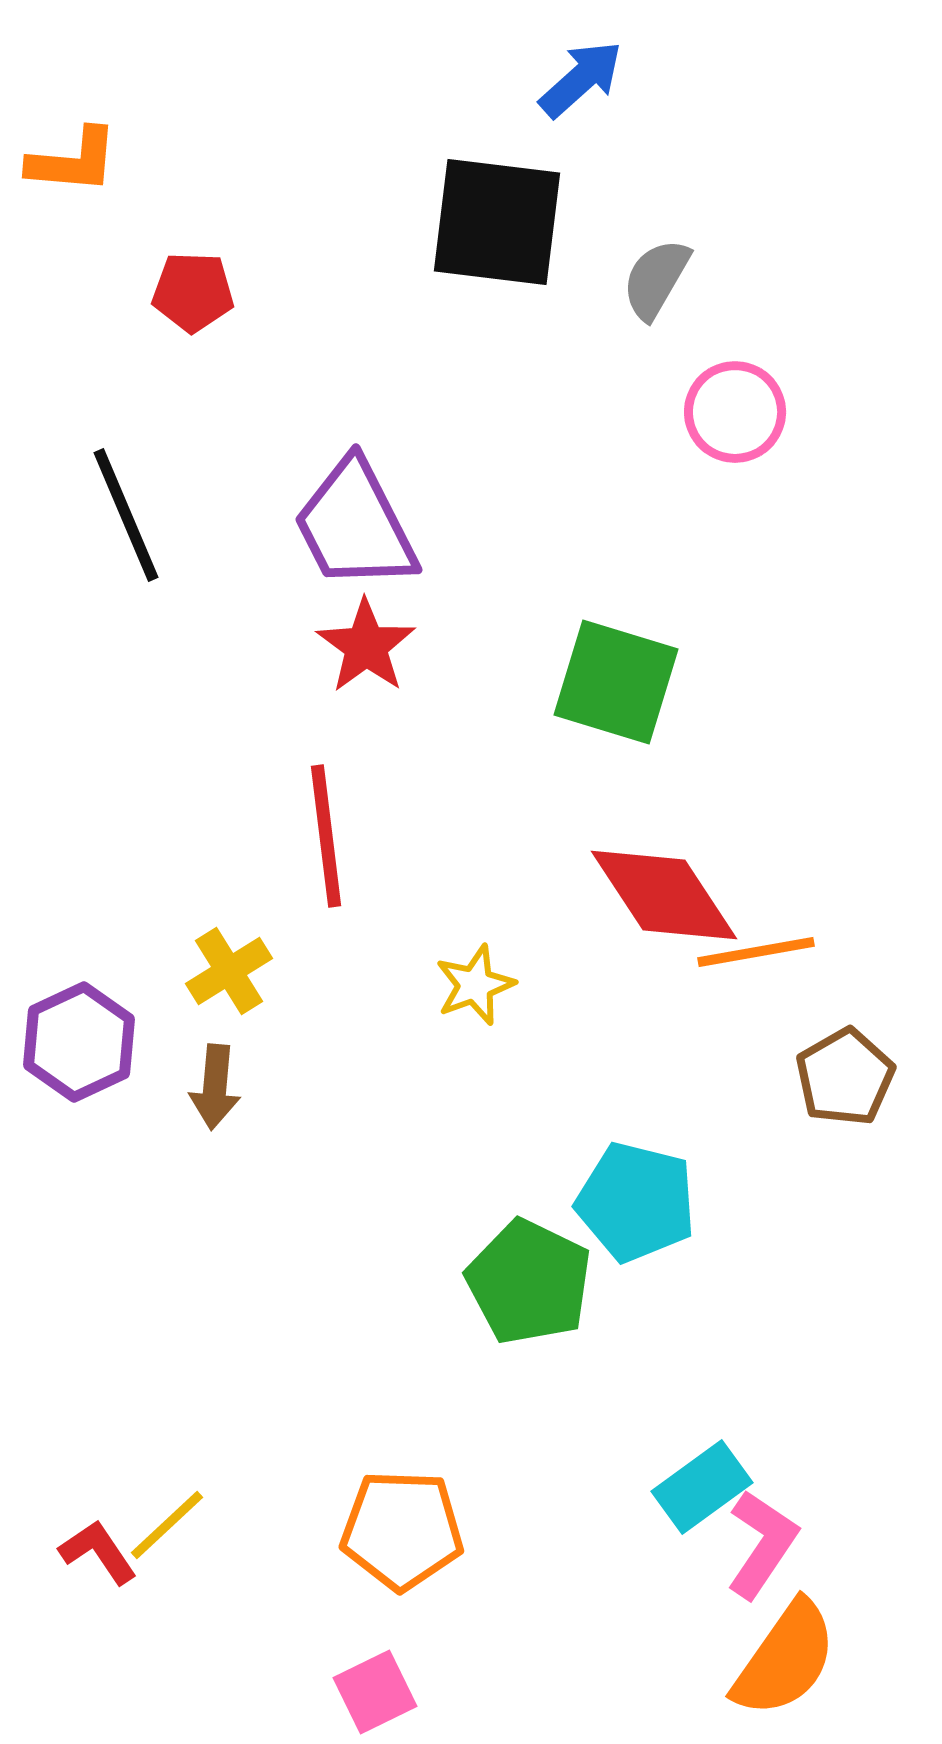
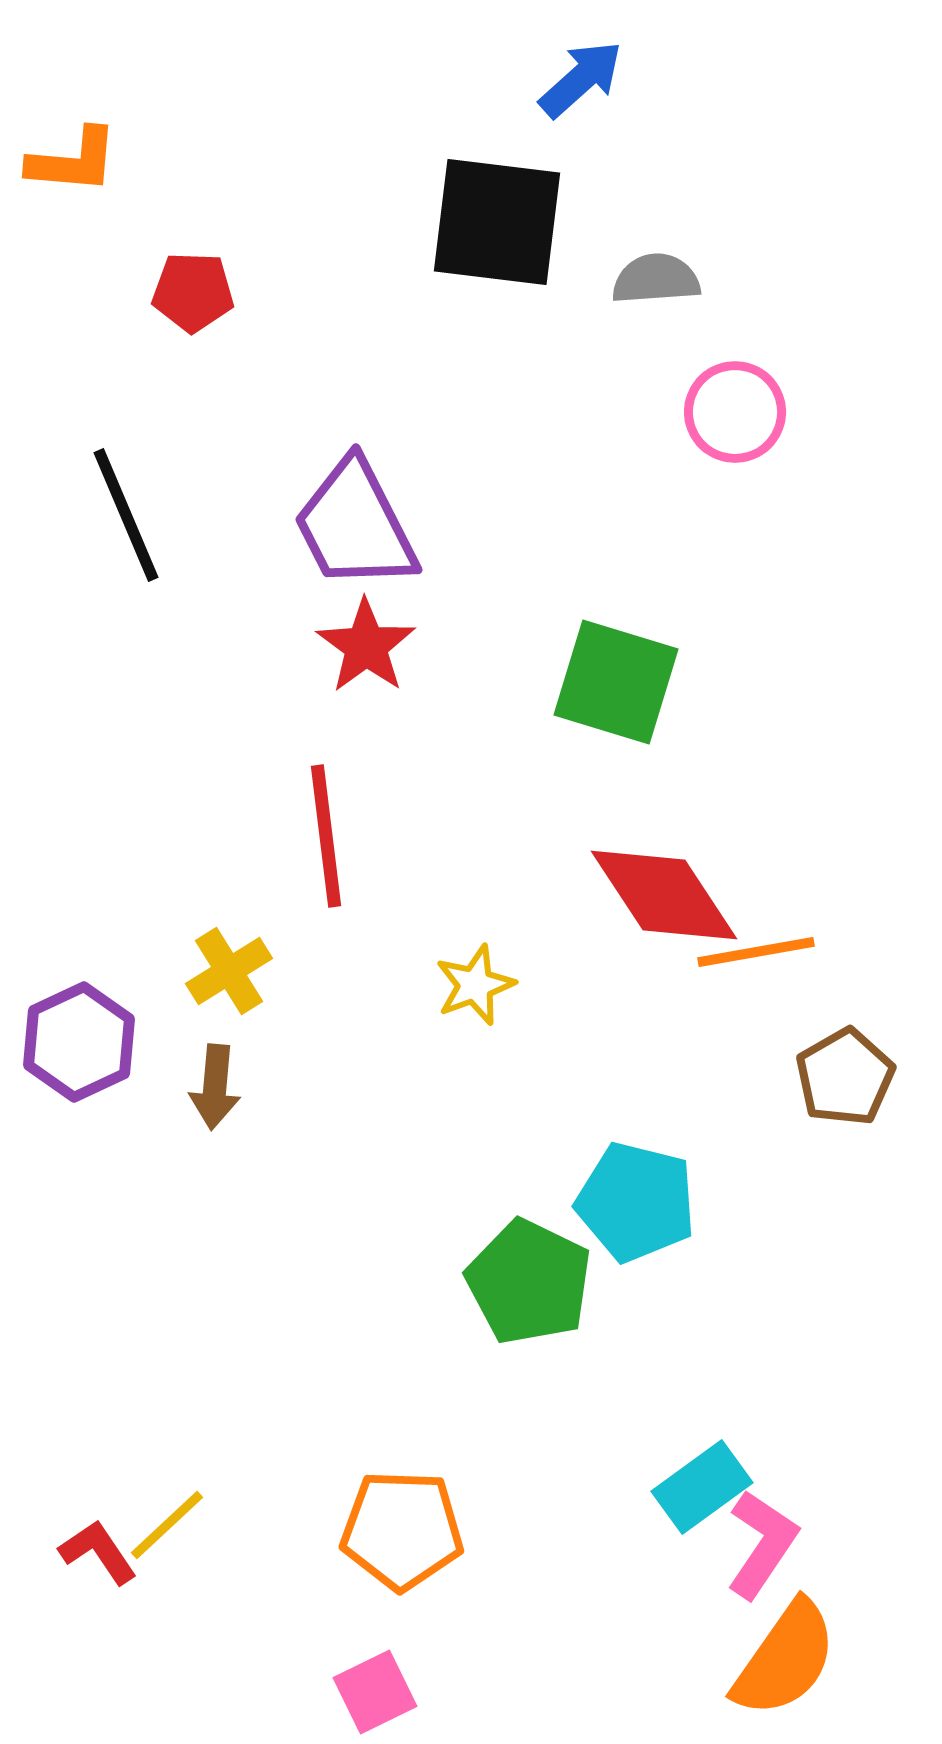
gray semicircle: rotated 56 degrees clockwise
